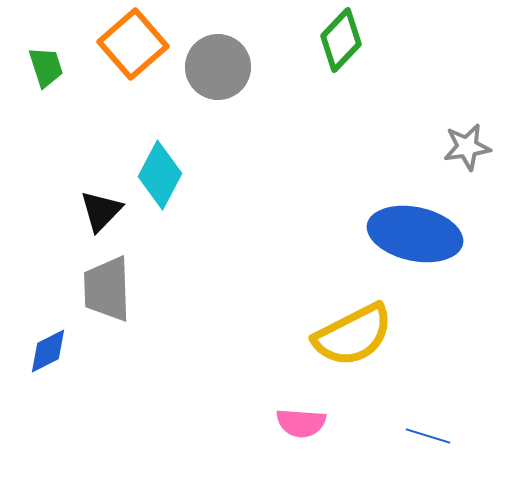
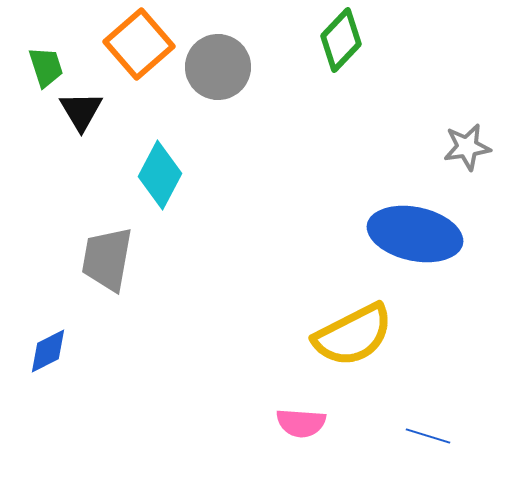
orange square: moved 6 px right
black triangle: moved 20 px left, 100 px up; rotated 15 degrees counterclockwise
gray trapezoid: moved 30 px up; rotated 12 degrees clockwise
